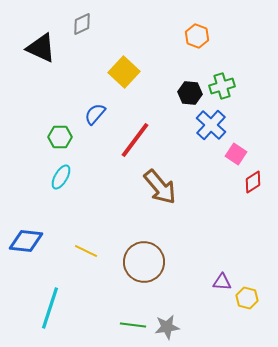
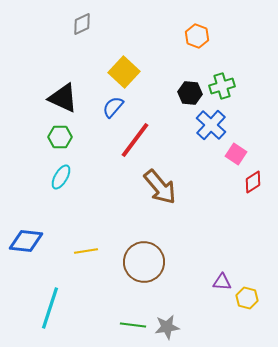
black triangle: moved 22 px right, 50 px down
blue semicircle: moved 18 px right, 7 px up
yellow line: rotated 35 degrees counterclockwise
